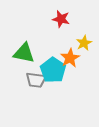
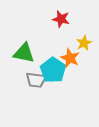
orange star: rotated 18 degrees counterclockwise
